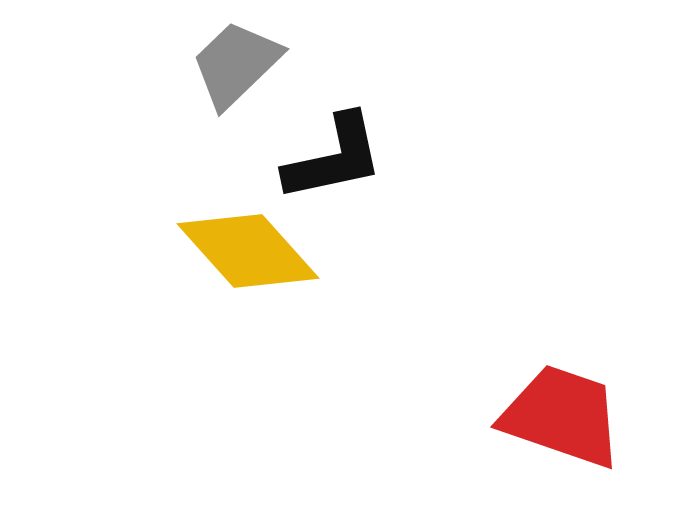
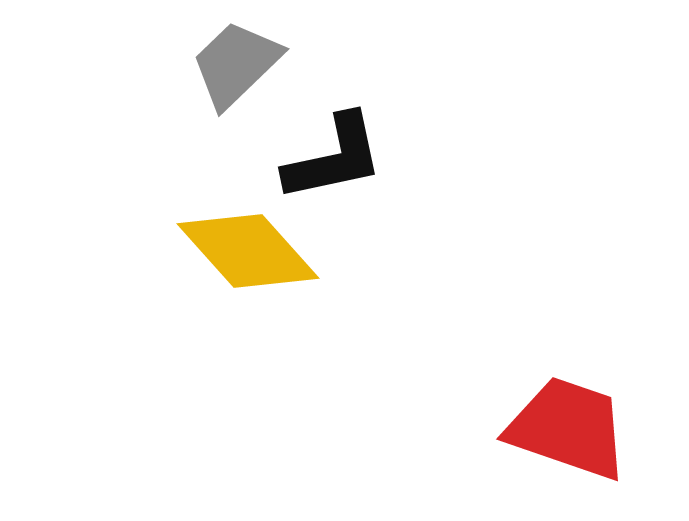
red trapezoid: moved 6 px right, 12 px down
